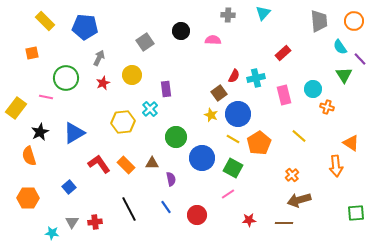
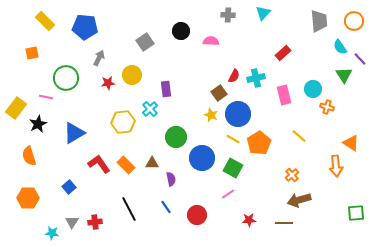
pink semicircle at (213, 40): moved 2 px left, 1 px down
red star at (103, 83): moved 5 px right; rotated 16 degrees clockwise
black star at (40, 132): moved 2 px left, 8 px up
